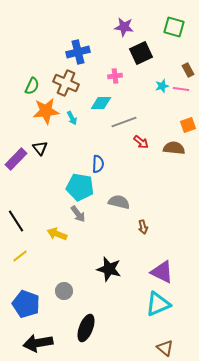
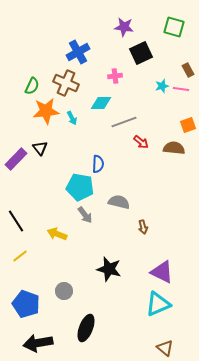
blue cross: rotated 15 degrees counterclockwise
gray arrow: moved 7 px right, 1 px down
